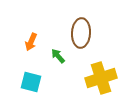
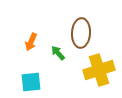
green arrow: moved 3 px up
yellow cross: moved 2 px left, 8 px up
cyan square: rotated 20 degrees counterclockwise
